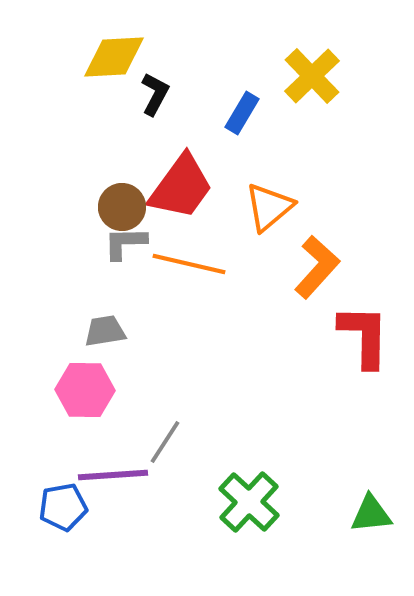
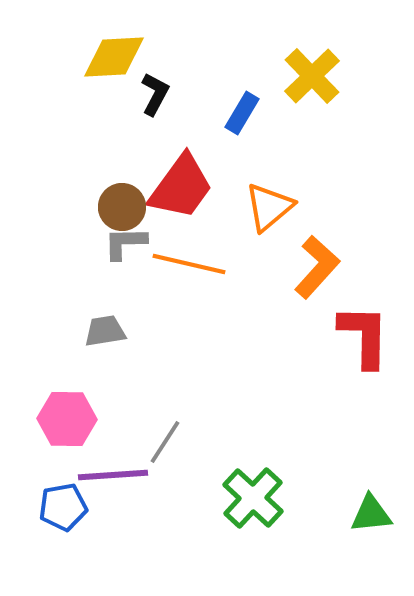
pink hexagon: moved 18 px left, 29 px down
green cross: moved 4 px right, 4 px up
